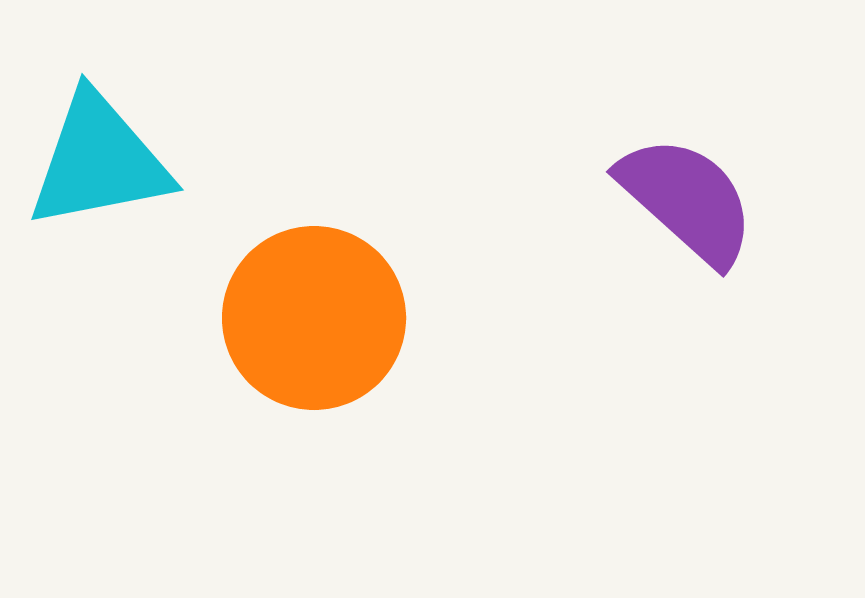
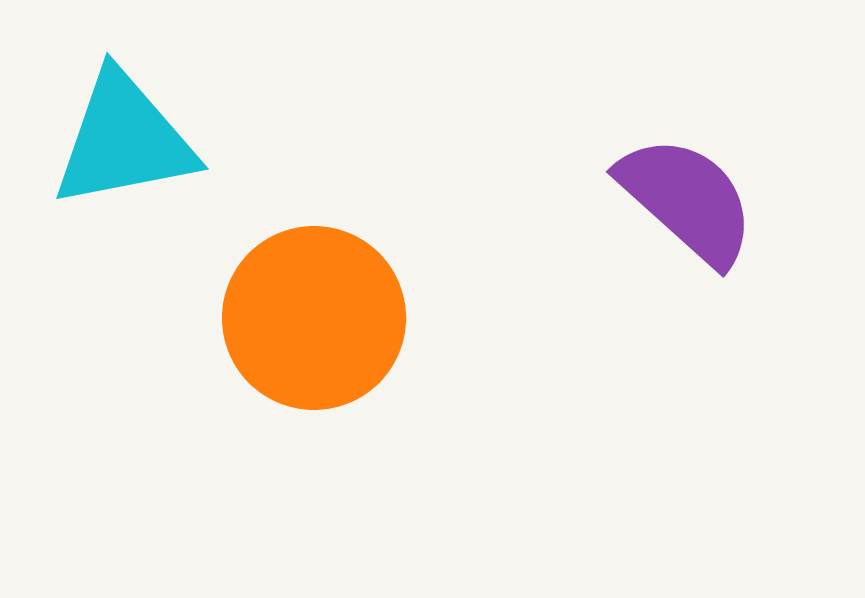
cyan triangle: moved 25 px right, 21 px up
